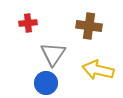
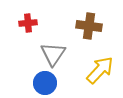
yellow arrow: moved 2 px right; rotated 120 degrees clockwise
blue circle: moved 1 px left
